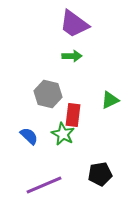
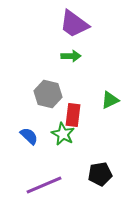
green arrow: moved 1 px left
